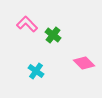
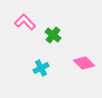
pink L-shape: moved 2 px left, 2 px up
cyan cross: moved 5 px right, 3 px up; rotated 28 degrees clockwise
